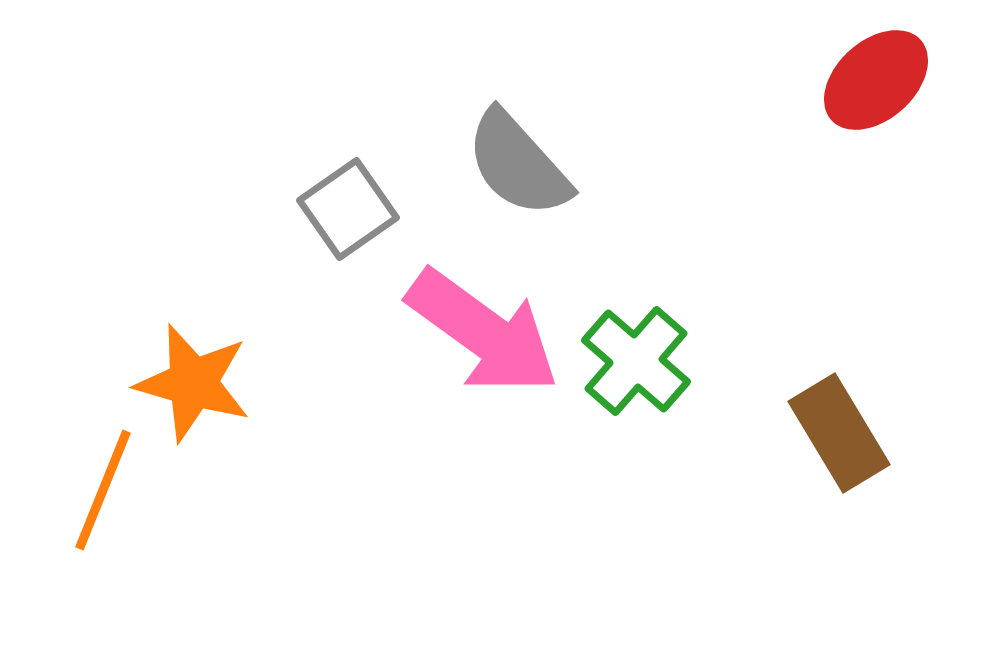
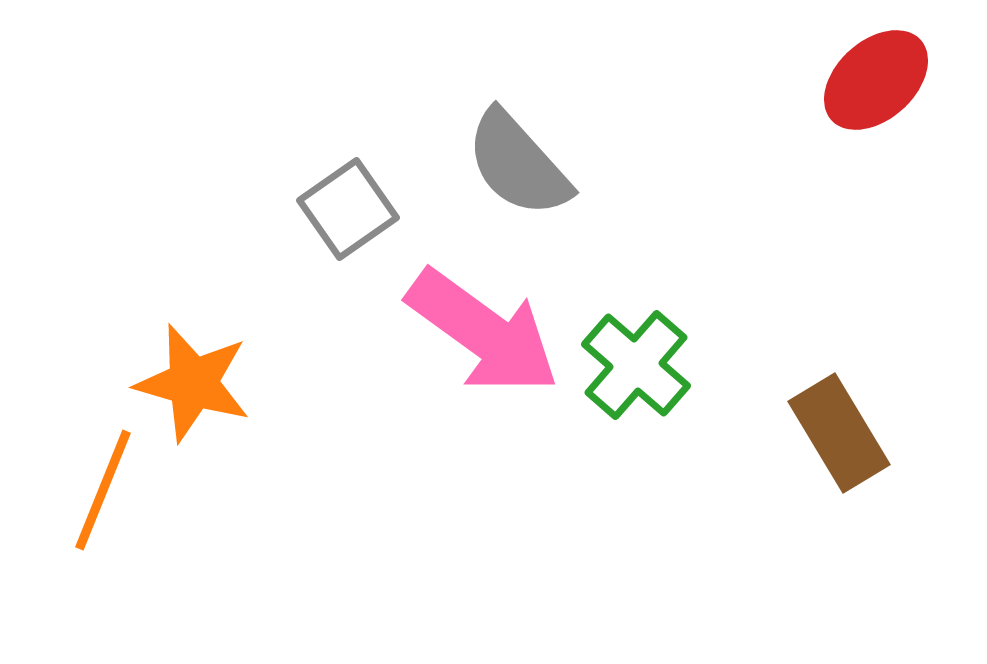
green cross: moved 4 px down
